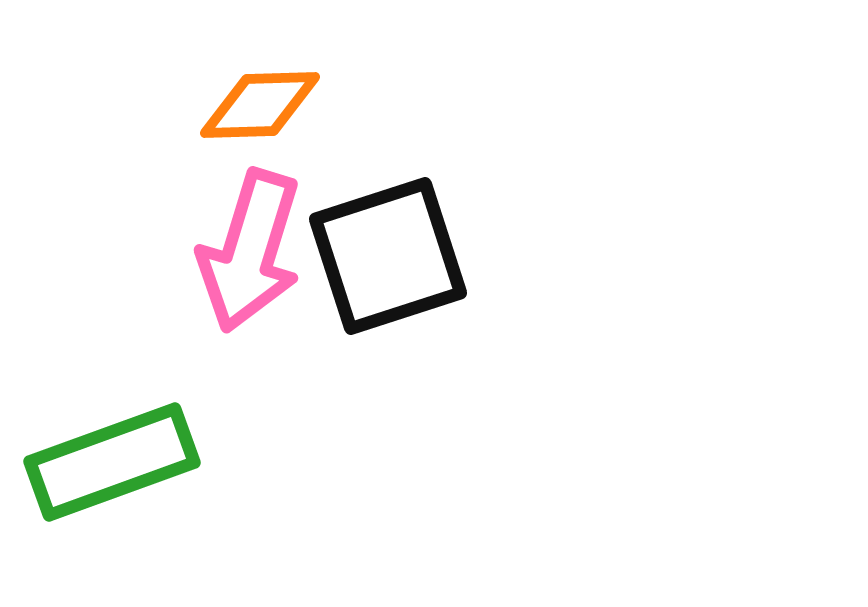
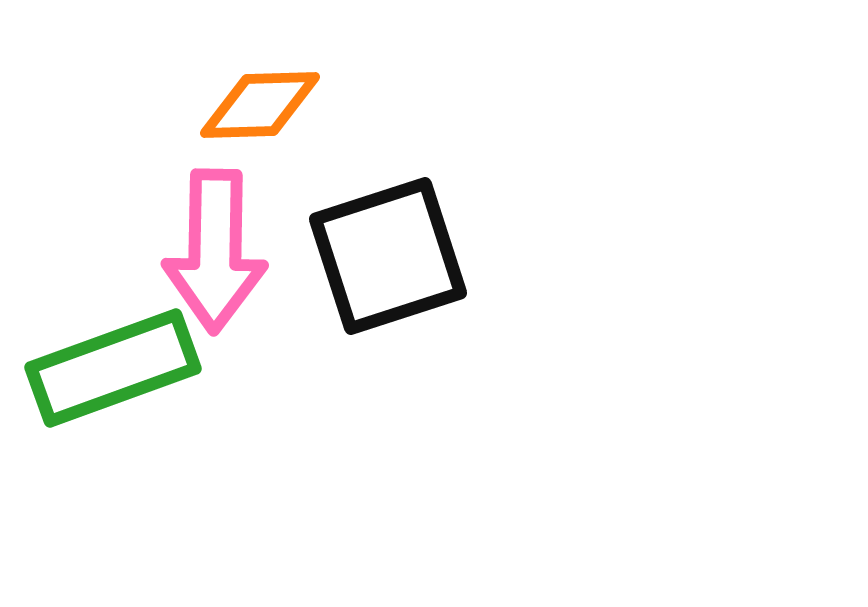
pink arrow: moved 35 px left; rotated 16 degrees counterclockwise
green rectangle: moved 1 px right, 94 px up
